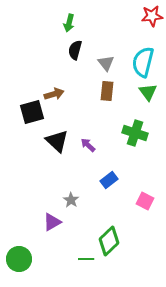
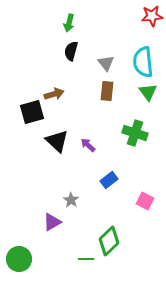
black semicircle: moved 4 px left, 1 px down
cyan semicircle: rotated 20 degrees counterclockwise
